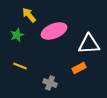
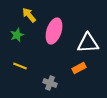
pink ellipse: rotated 50 degrees counterclockwise
white triangle: moved 1 px left, 1 px up
